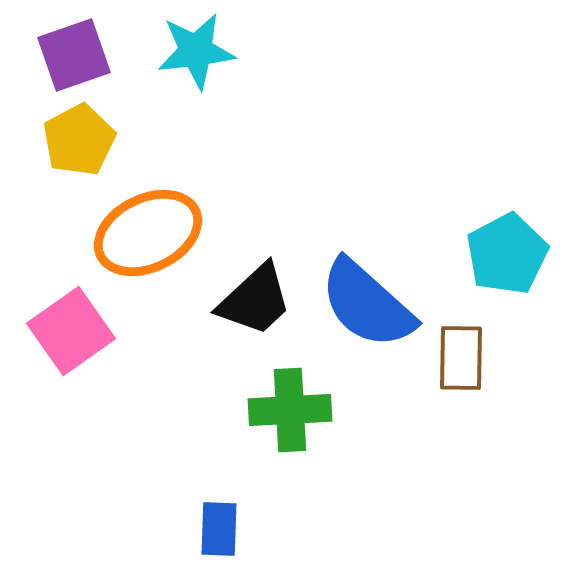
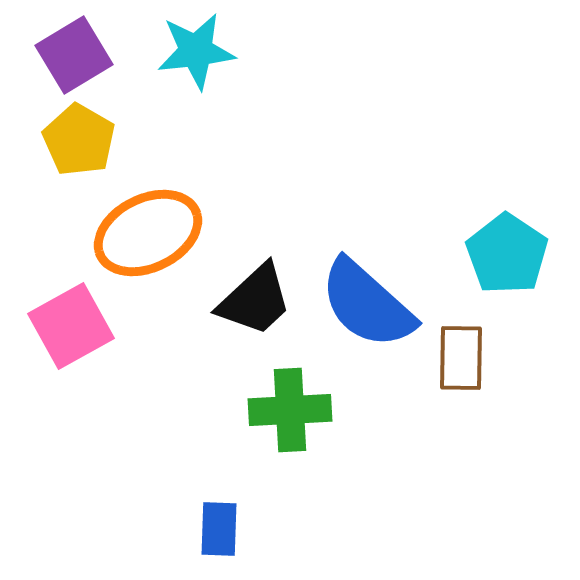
purple square: rotated 12 degrees counterclockwise
yellow pentagon: rotated 14 degrees counterclockwise
cyan pentagon: rotated 10 degrees counterclockwise
pink square: moved 5 px up; rotated 6 degrees clockwise
